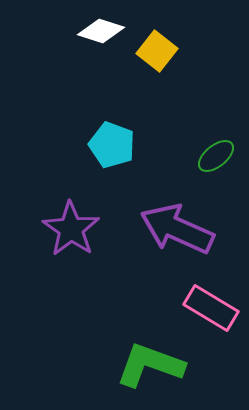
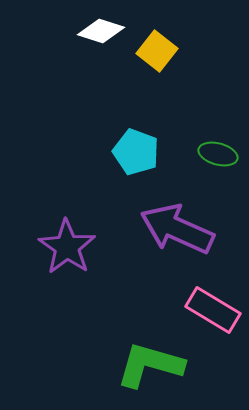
cyan pentagon: moved 24 px right, 7 px down
green ellipse: moved 2 px right, 2 px up; rotated 54 degrees clockwise
purple star: moved 4 px left, 18 px down
pink rectangle: moved 2 px right, 2 px down
green L-shape: rotated 4 degrees counterclockwise
